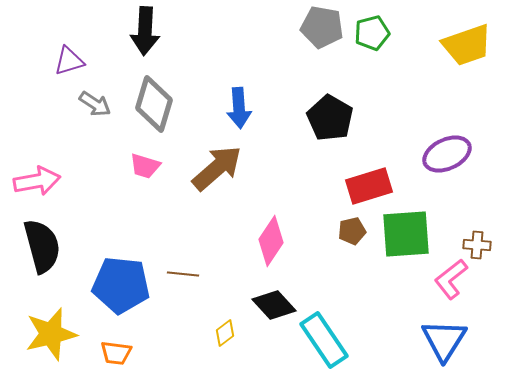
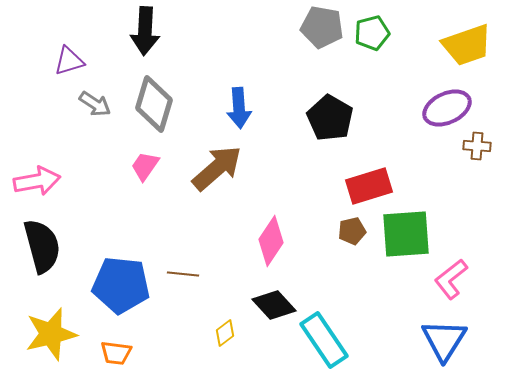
purple ellipse: moved 46 px up
pink trapezoid: rotated 108 degrees clockwise
brown cross: moved 99 px up
